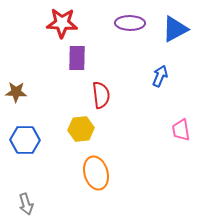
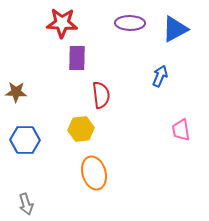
orange ellipse: moved 2 px left
